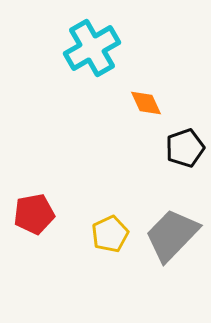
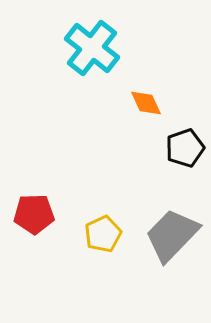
cyan cross: rotated 22 degrees counterclockwise
red pentagon: rotated 9 degrees clockwise
yellow pentagon: moved 7 px left
